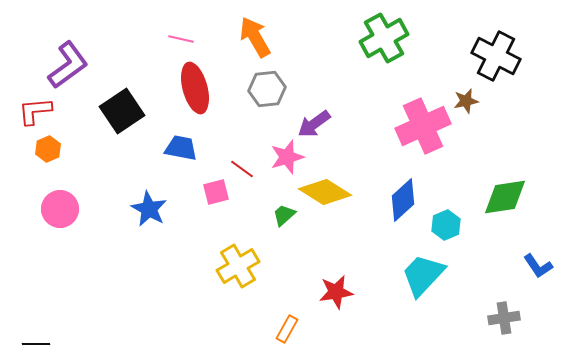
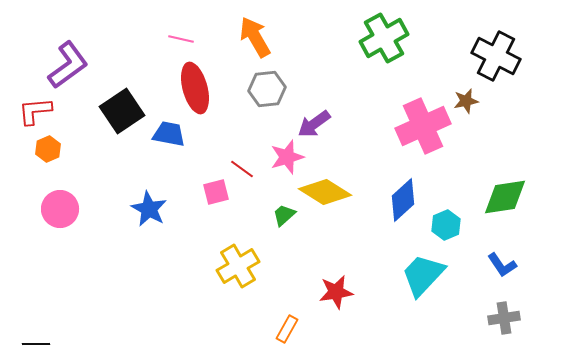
blue trapezoid: moved 12 px left, 14 px up
blue L-shape: moved 36 px left, 1 px up
